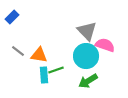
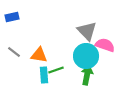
blue rectangle: rotated 32 degrees clockwise
gray line: moved 4 px left, 1 px down
green arrow: moved 1 px left, 6 px up; rotated 132 degrees clockwise
